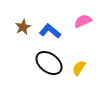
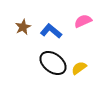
blue L-shape: moved 1 px right
black ellipse: moved 4 px right
yellow semicircle: rotated 21 degrees clockwise
